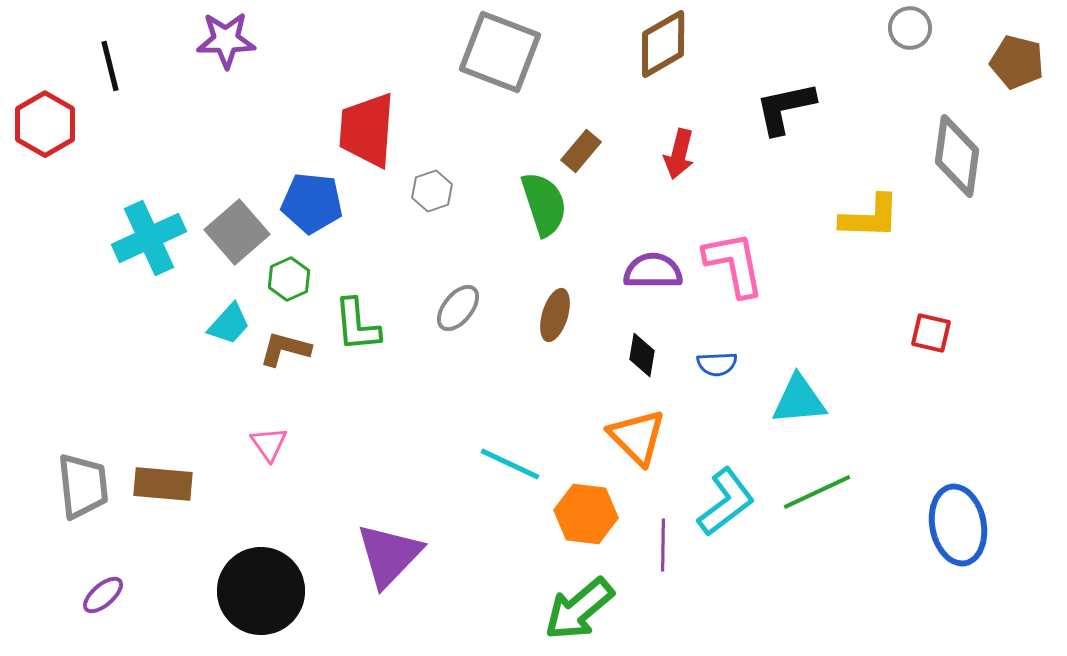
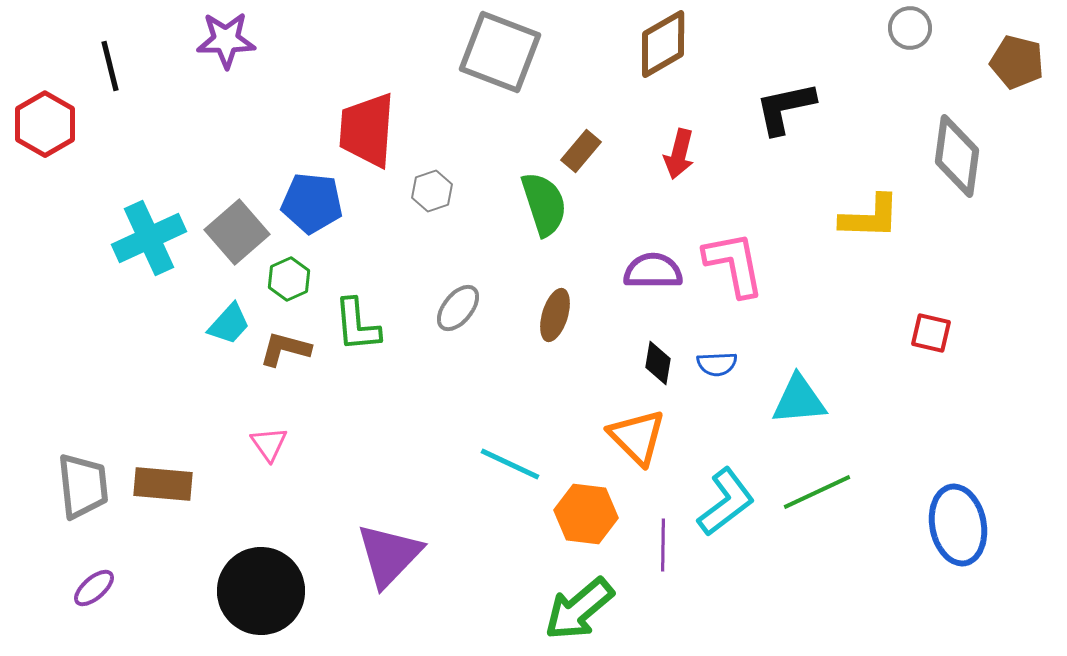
black diamond at (642, 355): moved 16 px right, 8 px down
purple ellipse at (103, 595): moved 9 px left, 7 px up
